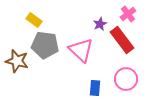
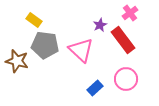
pink cross: moved 2 px right, 1 px up
purple star: moved 1 px down
red rectangle: moved 1 px right
blue rectangle: rotated 42 degrees clockwise
